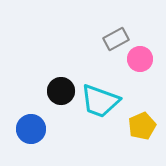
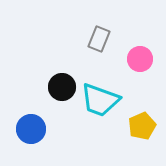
gray rectangle: moved 17 px left; rotated 40 degrees counterclockwise
black circle: moved 1 px right, 4 px up
cyan trapezoid: moved 1 px up
